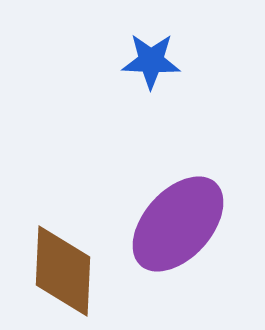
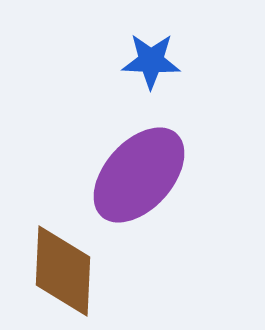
purple ellipse: moved 39 px left, 49 px up
